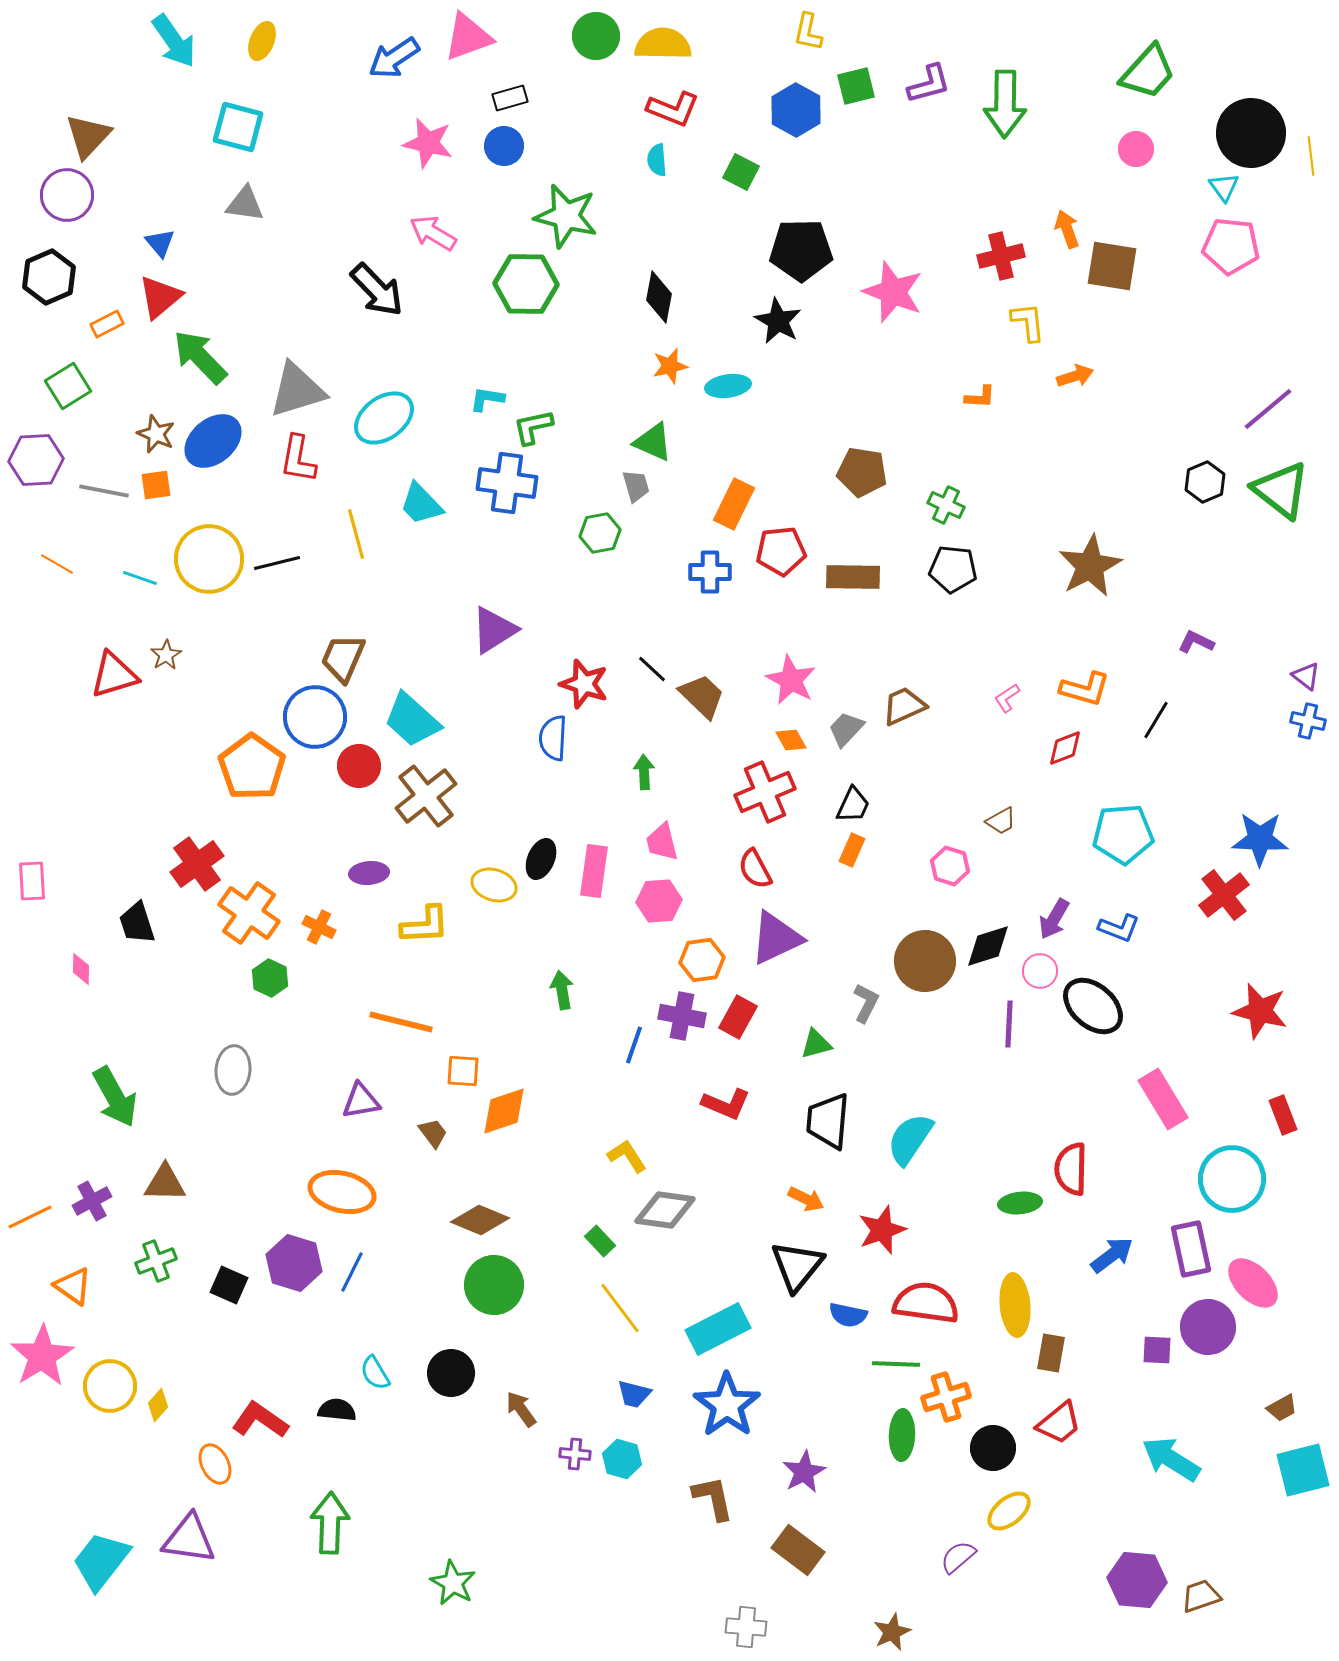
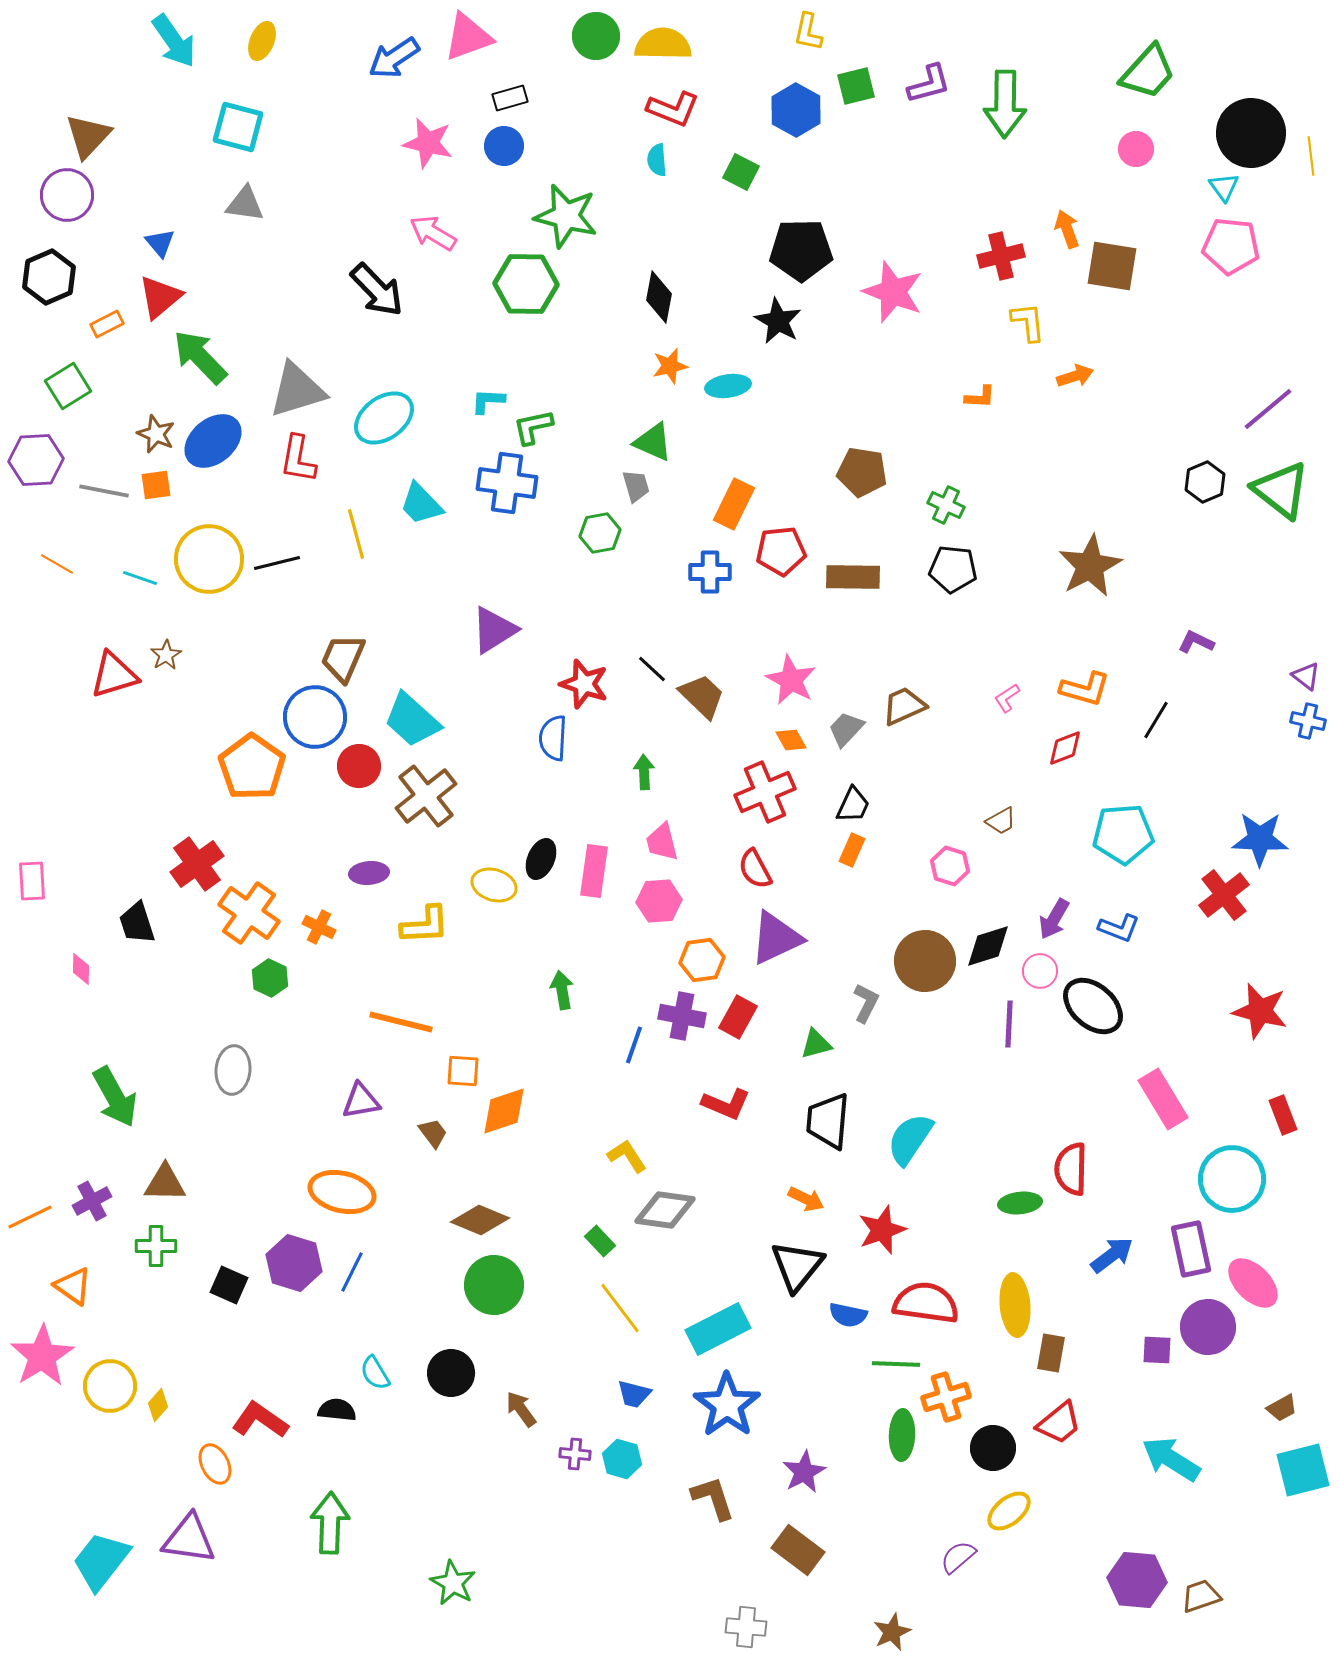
cyan L-shape at (487, 399): moved 1 px right, 2 px down; rotated 6 degrees counterclockwise
green cross at (156, 1261): moved 15 px up; rotated 21 degrees clockwise
brown L-shape at (713, 1498): rotated 6 degrees counterclockwise
